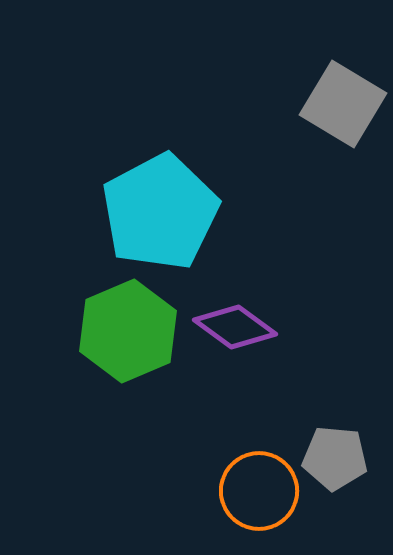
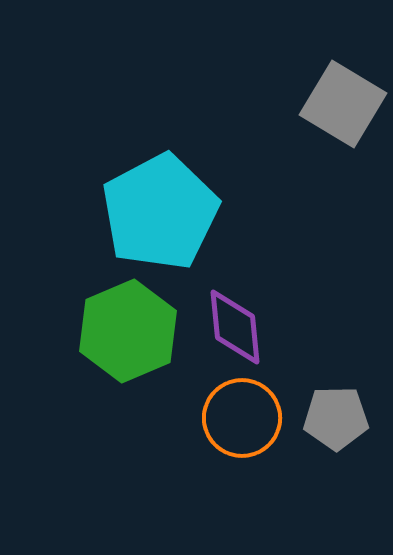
purple diamond: rotated 48 degrees clockwise
gray pentagon: moved 1 px right, 40 px up; rotated 6 degrees counterclockwise
orange circle: moved 17 px left, 73 px up
